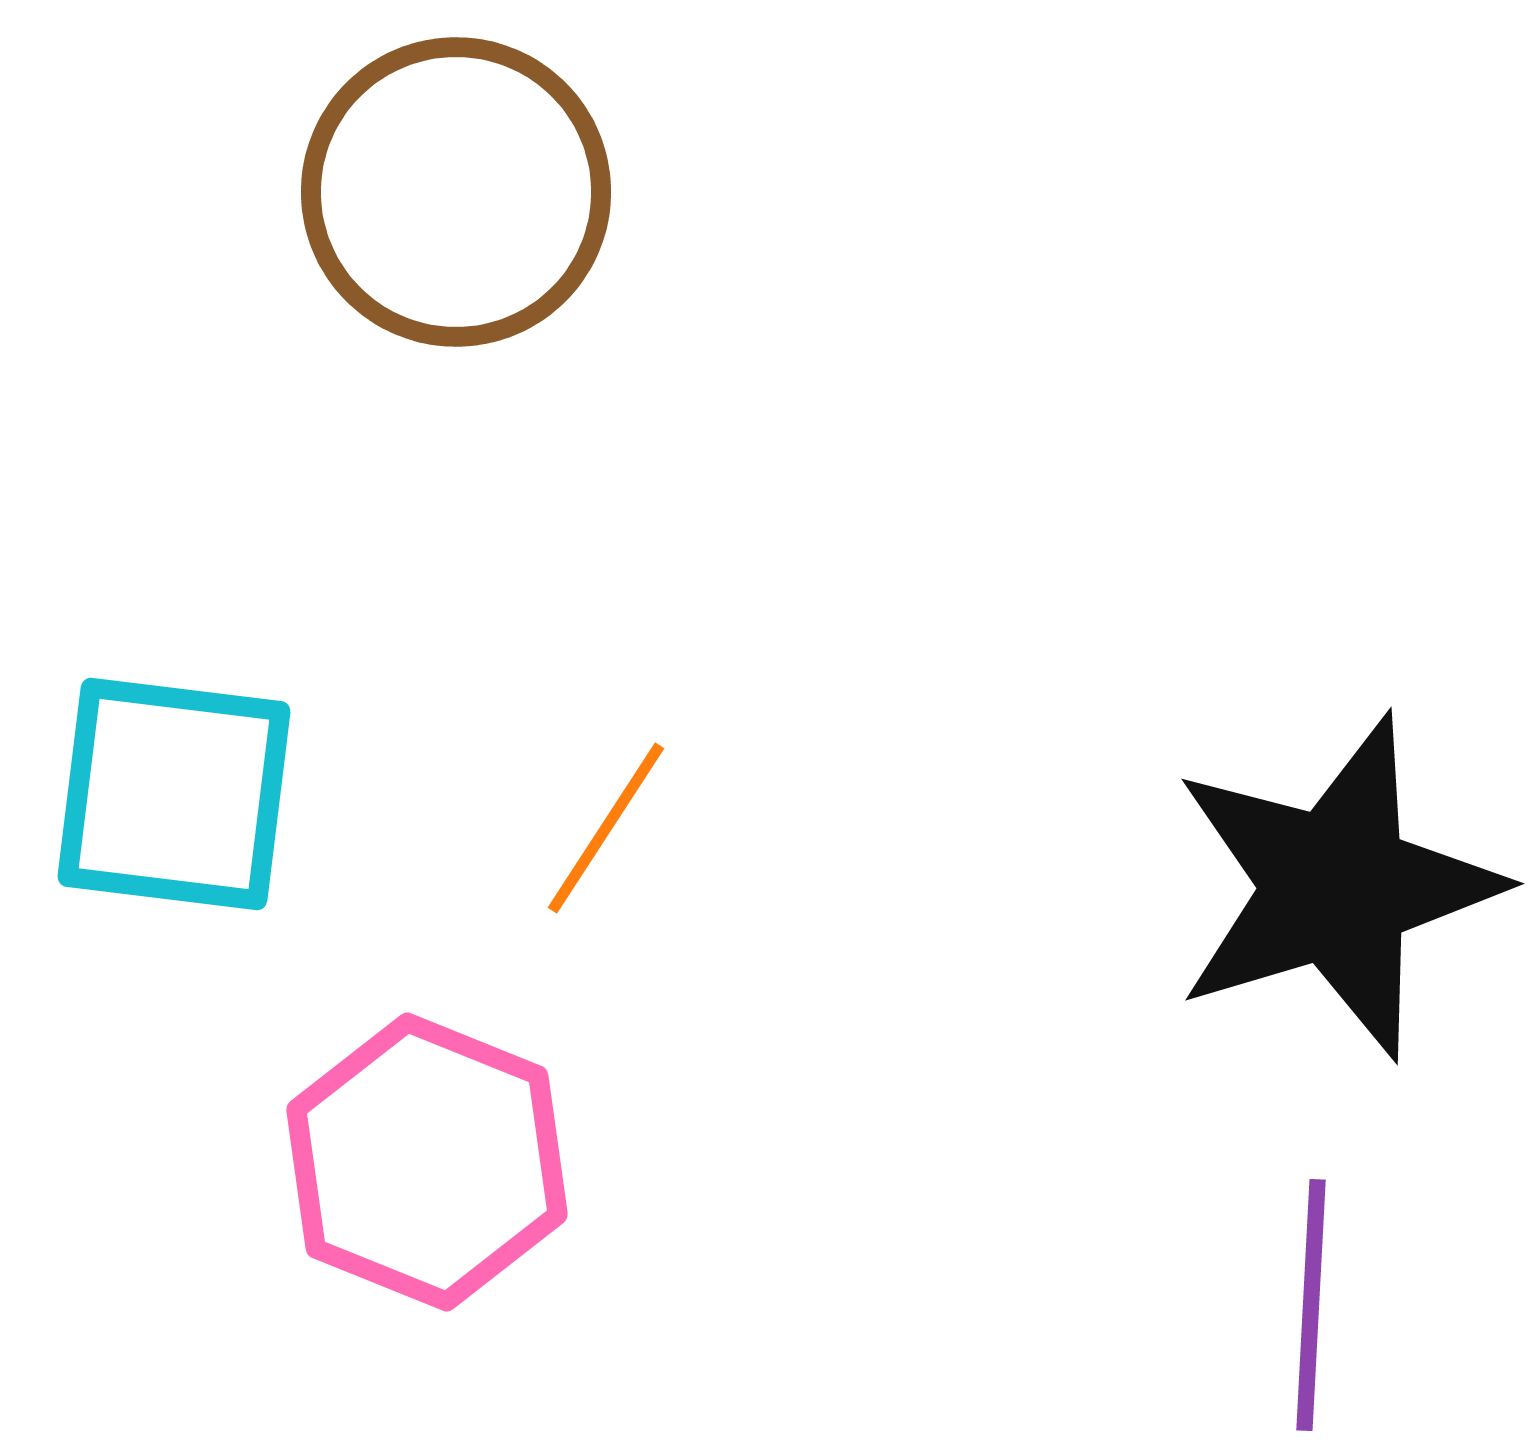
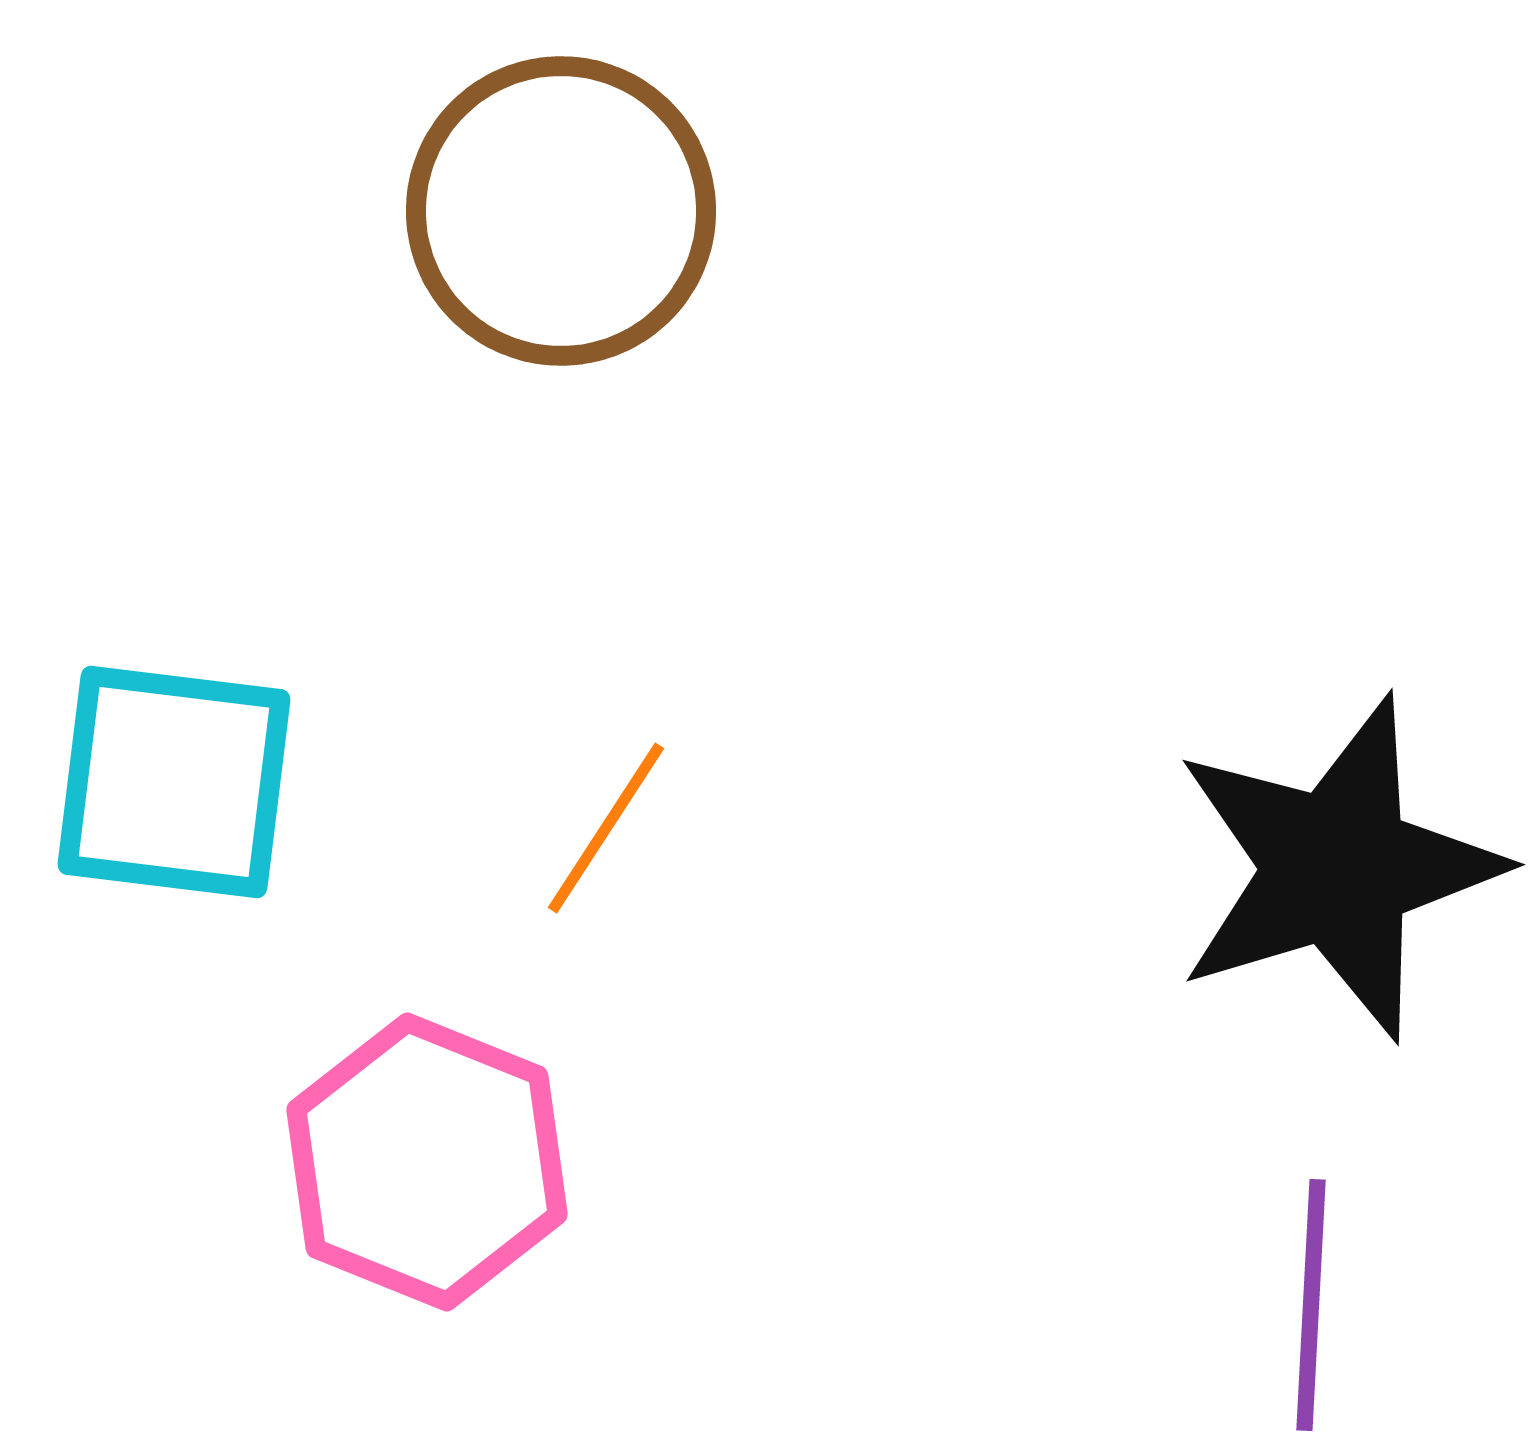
brown circle: moved 105 px right, 19 px down
cyan square: moved 12 px up
black star: moved 1 px right, 19 px up
